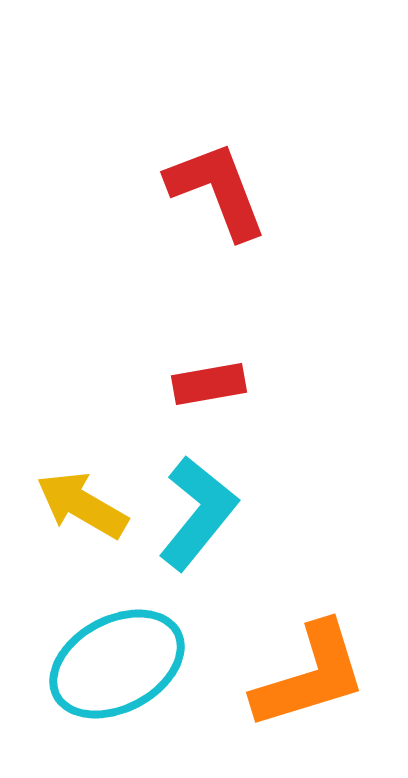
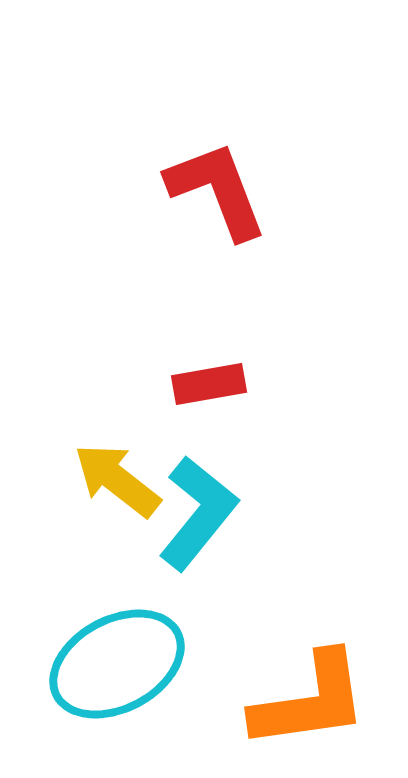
yellow arrow: moved 35 px right, 25 px up; rotated 8 degrees clockwise
orange L-shape: moved 25 px down; rotated 9 degrees clockwise
